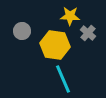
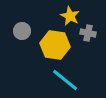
yellow star: rotated 24 degrees clockwise
gray cross: rotated 28 degrees counterclockwise
cyan line: moved 2 px right, 1 px down; rotated 28 degrees counterclockwise
